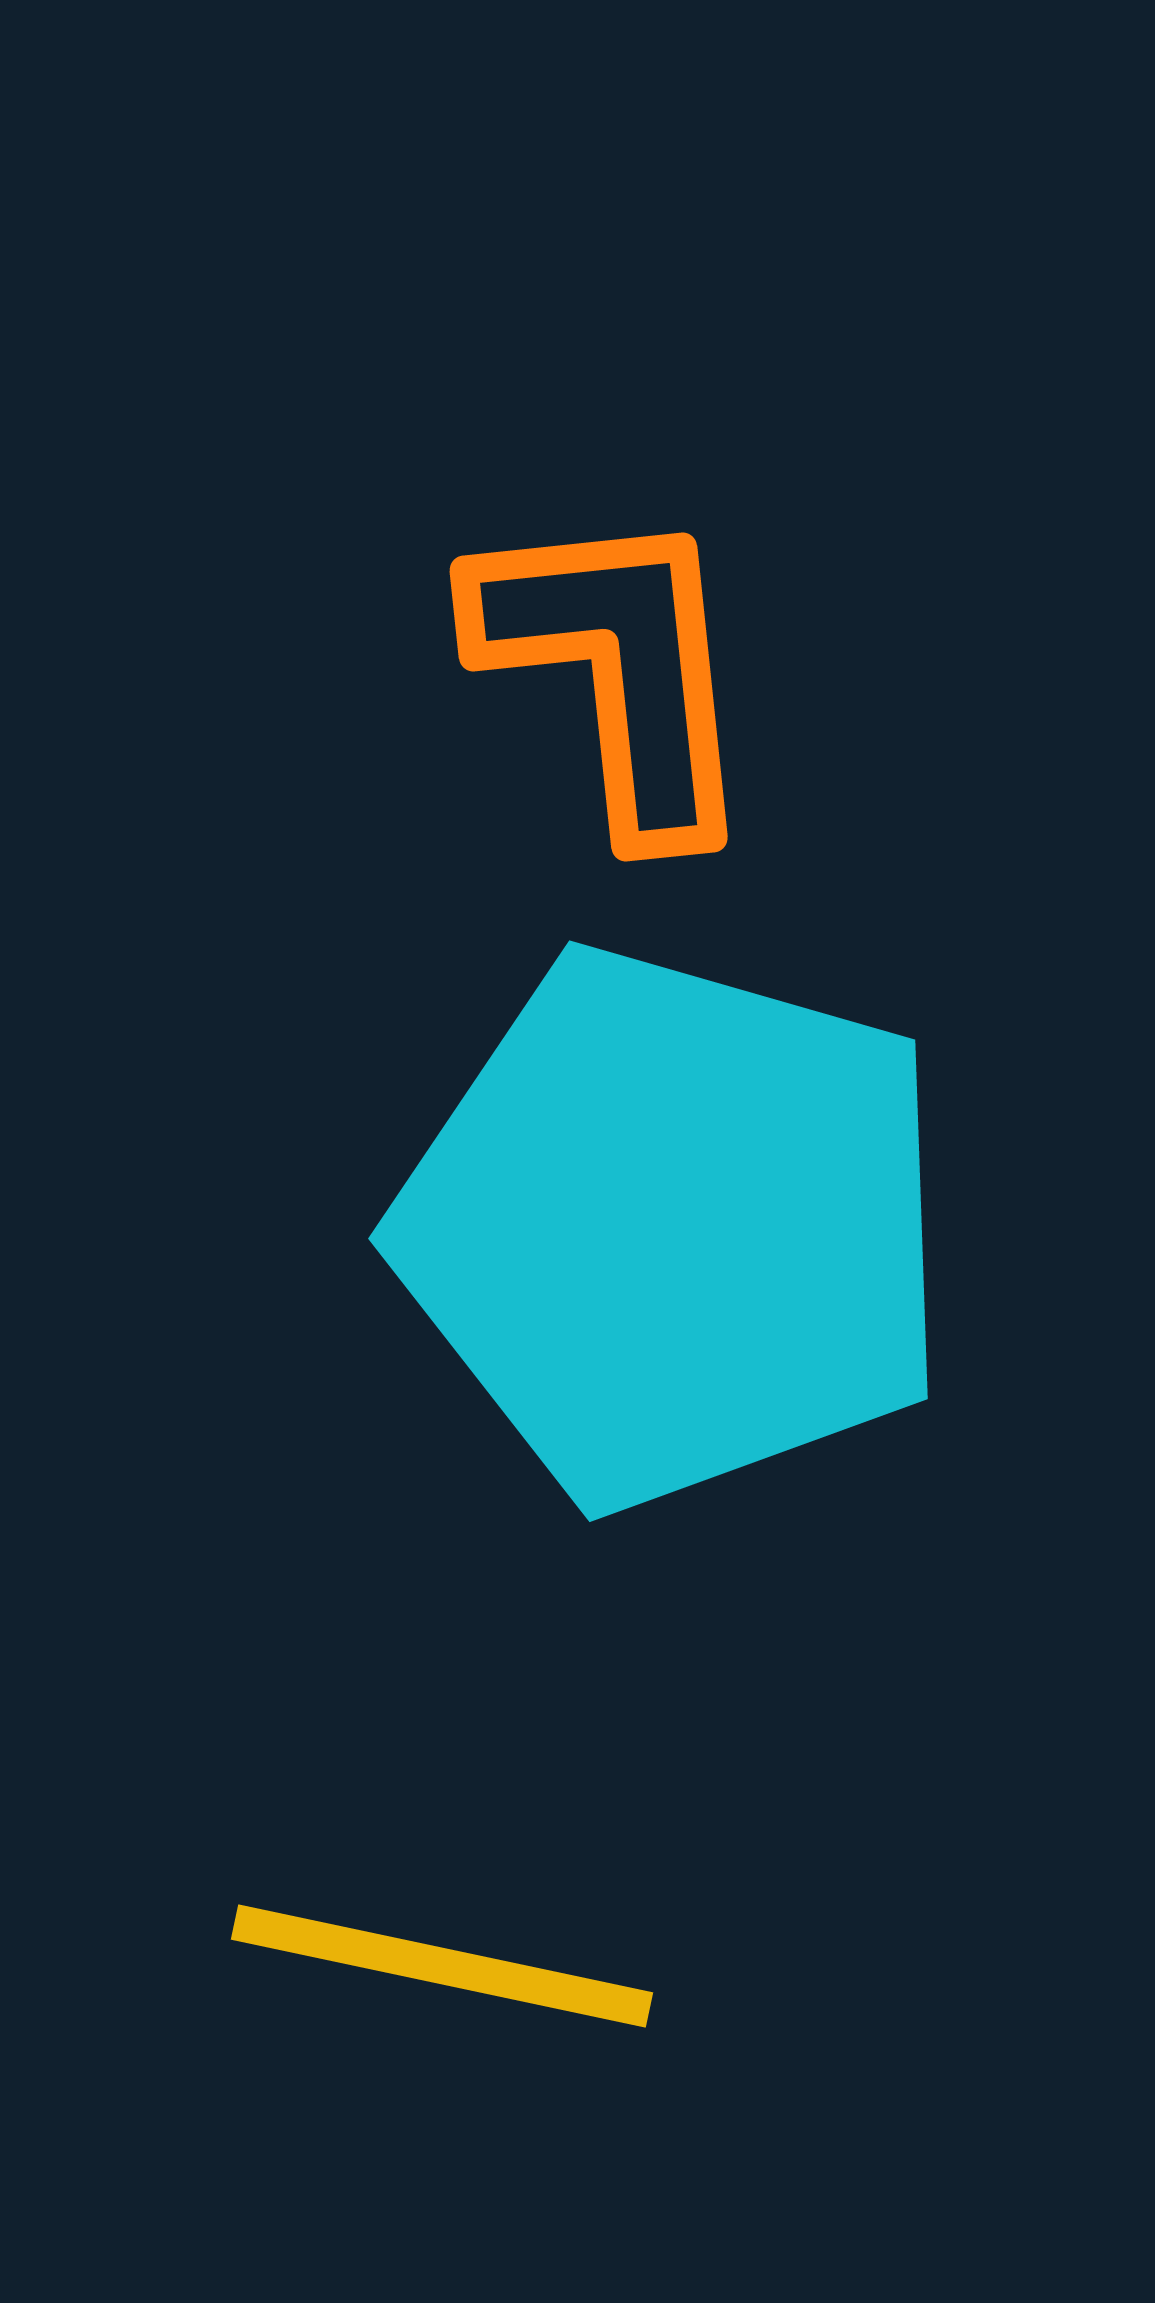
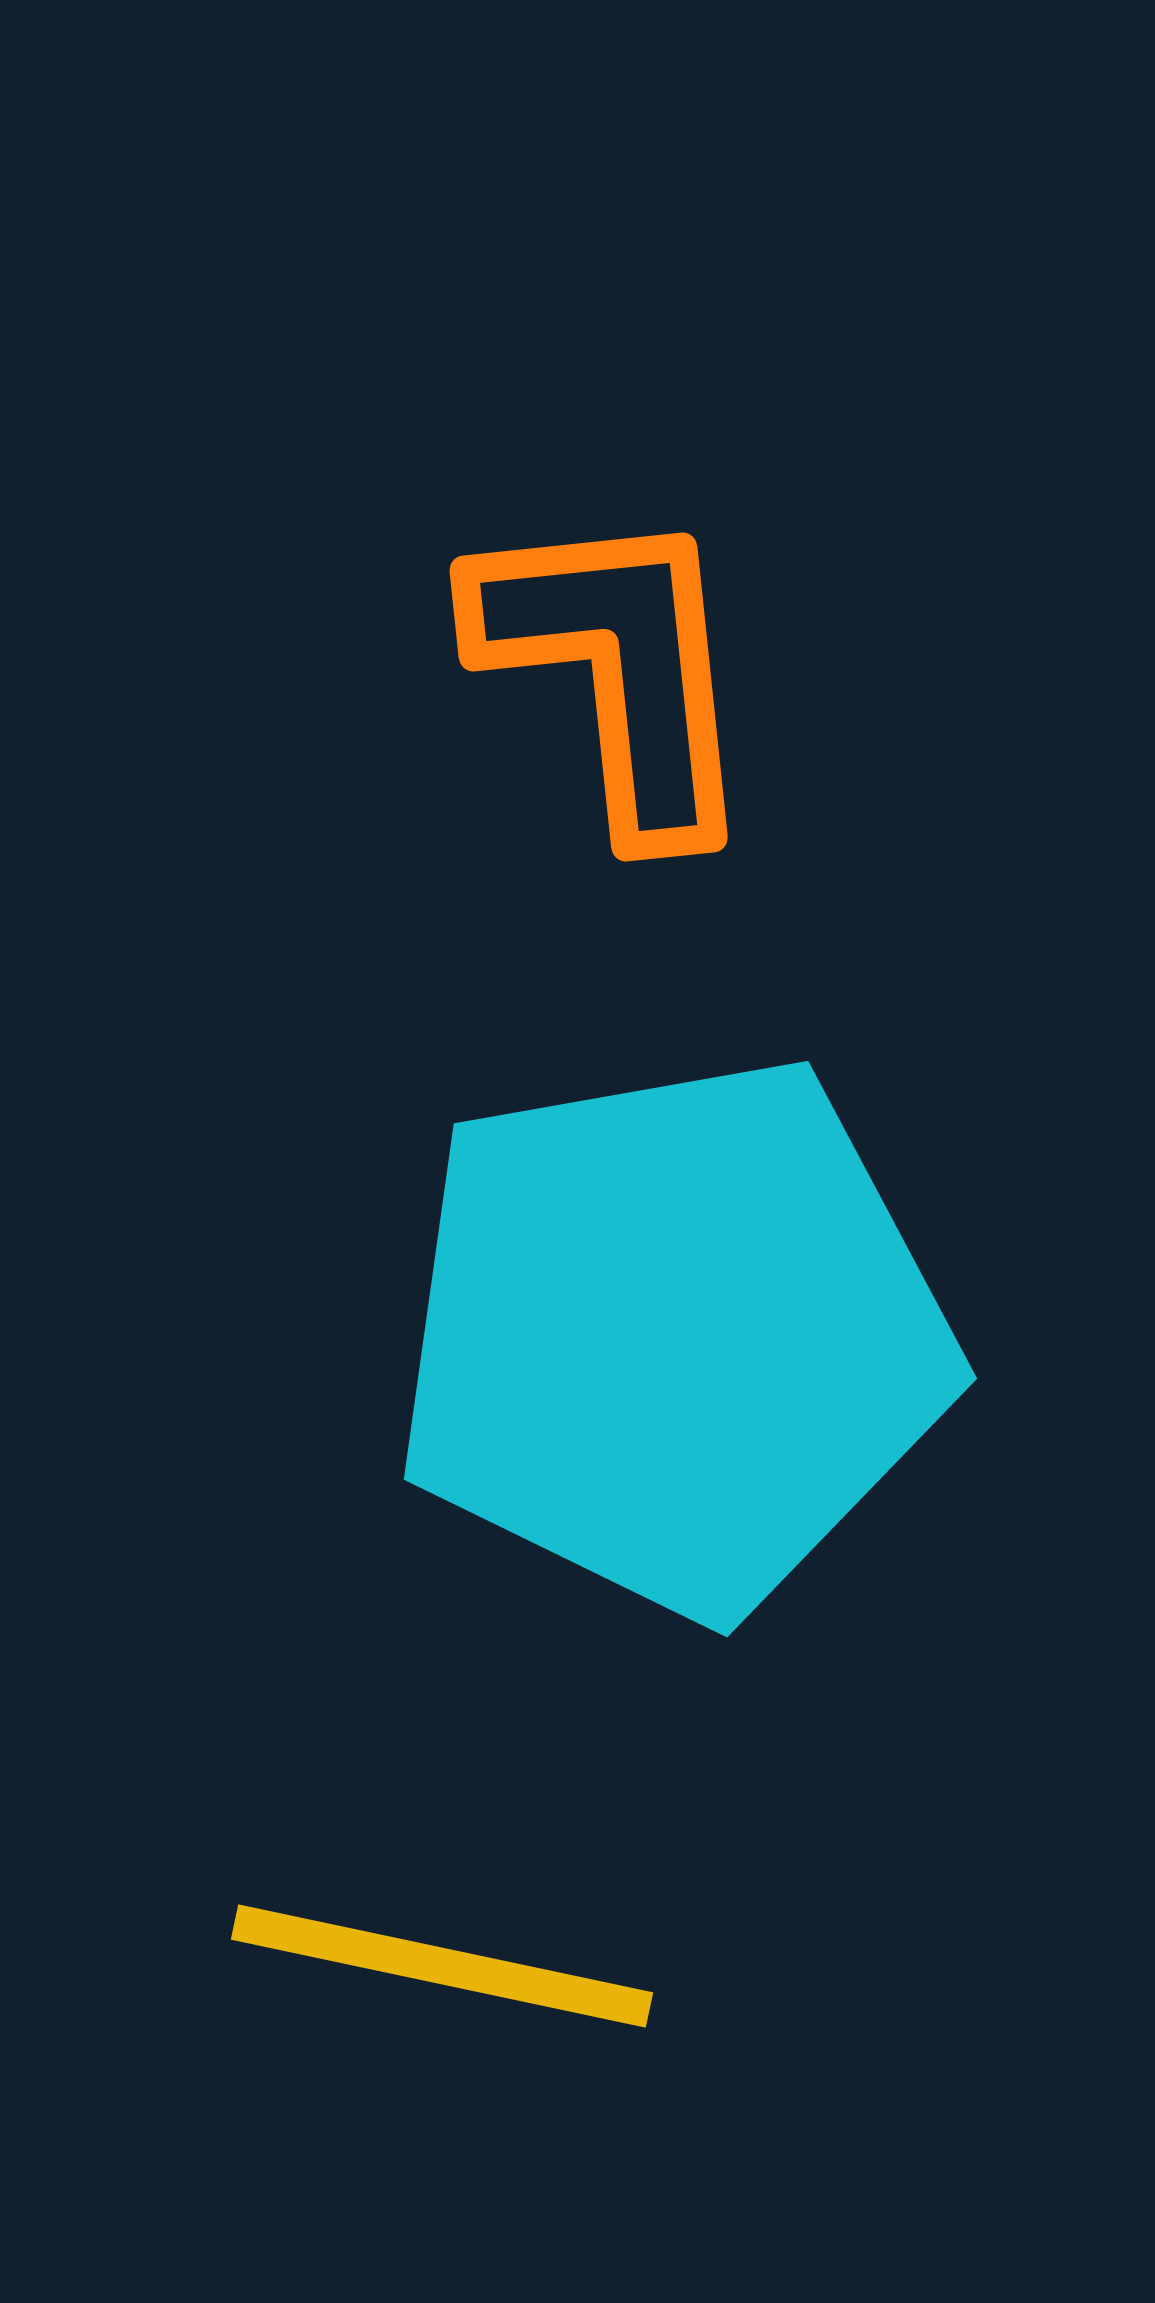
cyan pentagon: moved 108 px down; rotated 26 degrees counterclockwise
